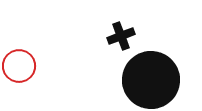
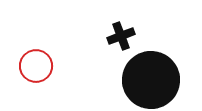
red circle: moved 17 px right
